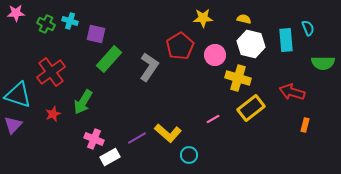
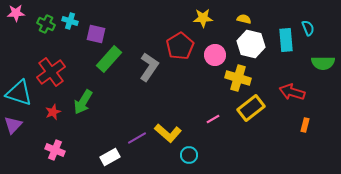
cyan triangle: moved 1 px right, 2 px up
red star: moved 2 px up
pink cross: moved 39 px left, 11 px down
